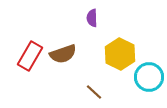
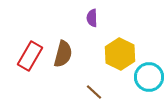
brown semicircle: rotated 56 degrees counterclockwise
